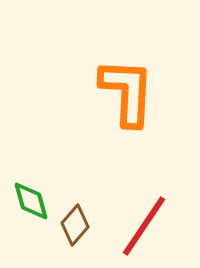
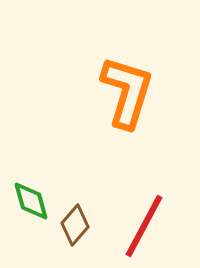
orange L-shape: rotated 14 degrees clockwise
red line: rotated 6 degrees counterclockwise
